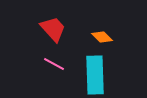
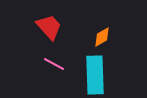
red trapezoid: moved 4 px left, 2 px up
orange diamond: rotated 75 degrees counterclockwise
